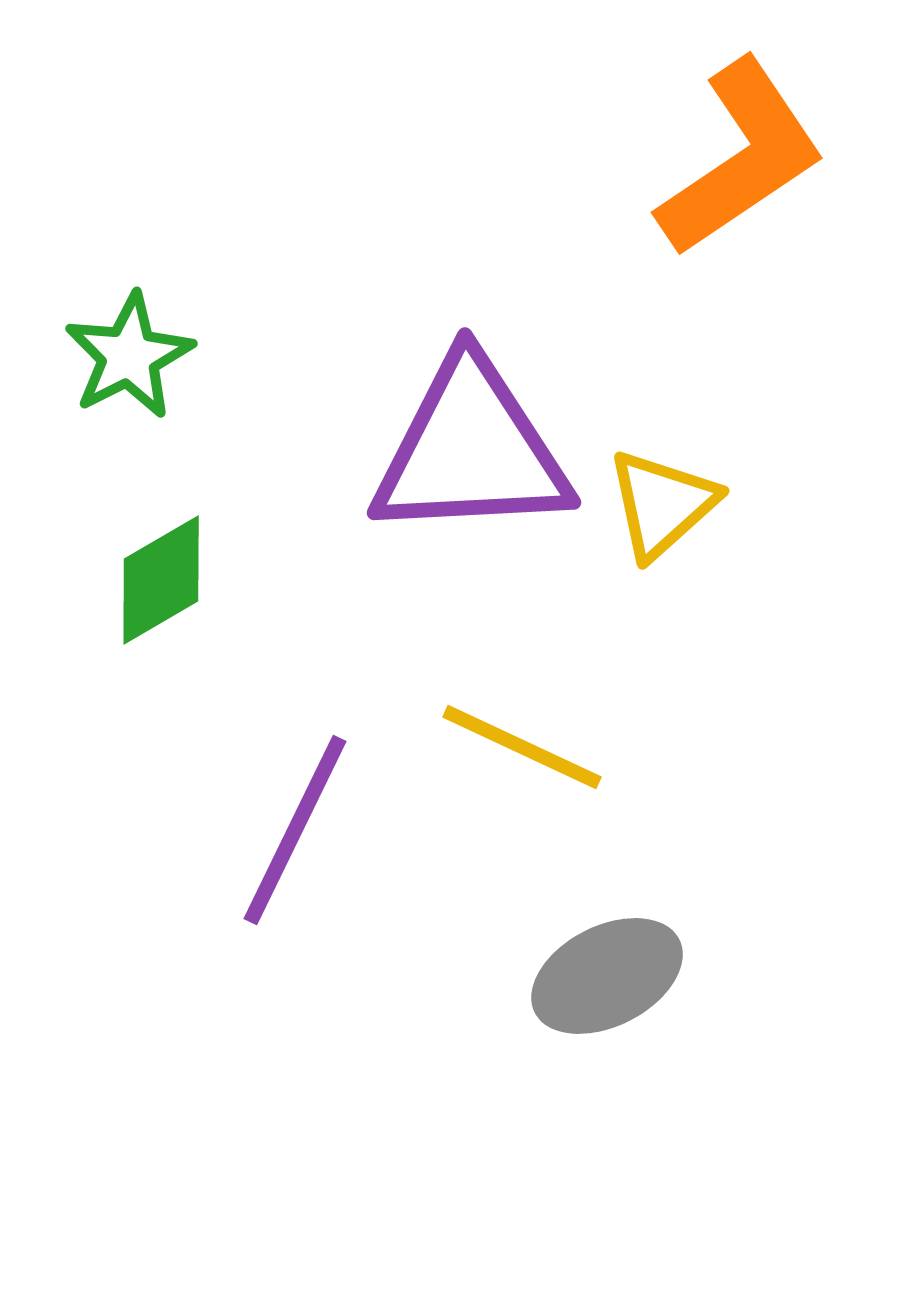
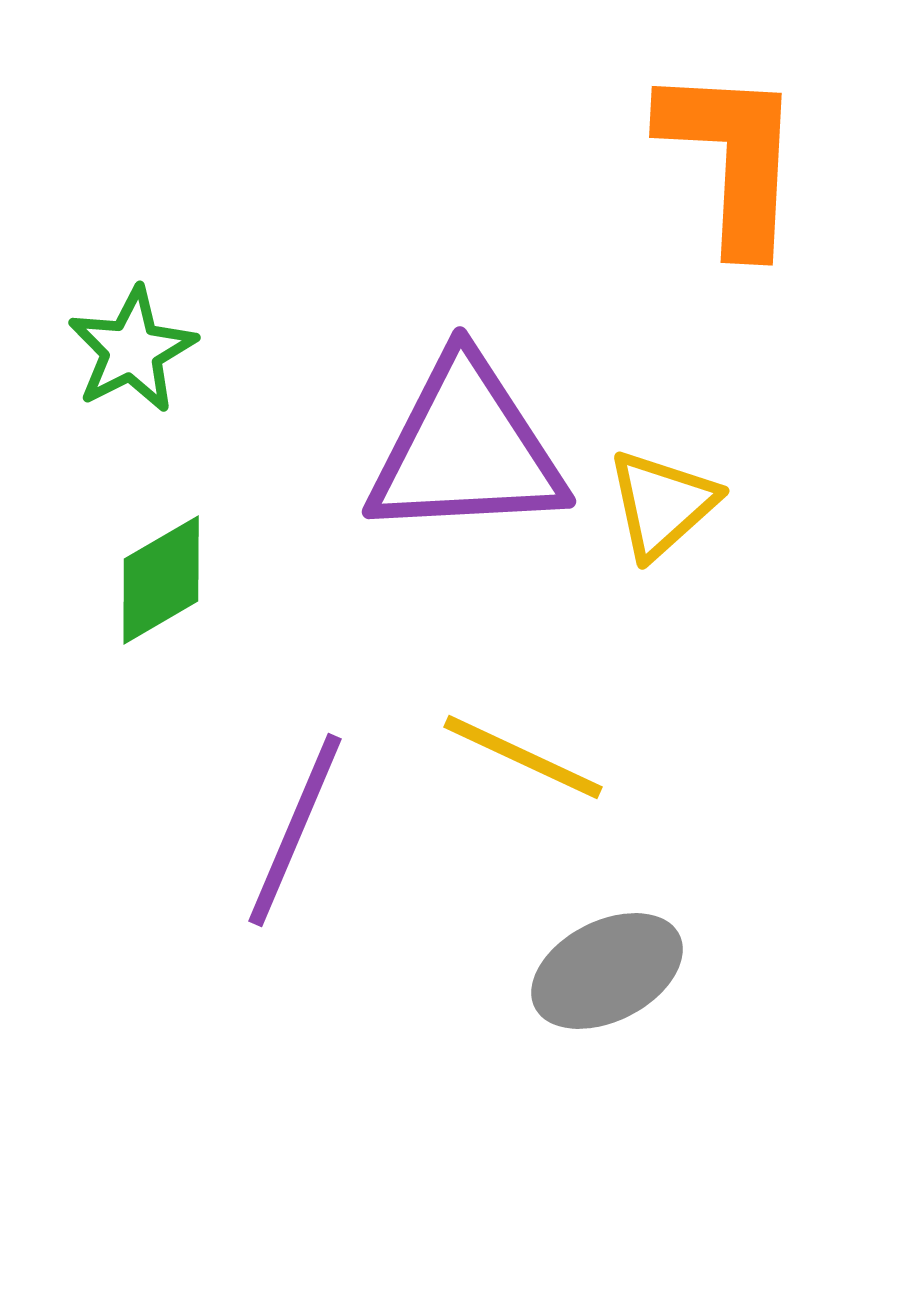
orange L-shape: moved 9 px left; rotated 53 degrees counterclockwise
green star: moved 3 px right, 6 px up
purple triangle: moved 5 px left, 1 px up
yellow line: moved 1 px right, 10 px down
purple line: rotated 3 degrees counterclockwise
gray ellipse: moved 5 px up
